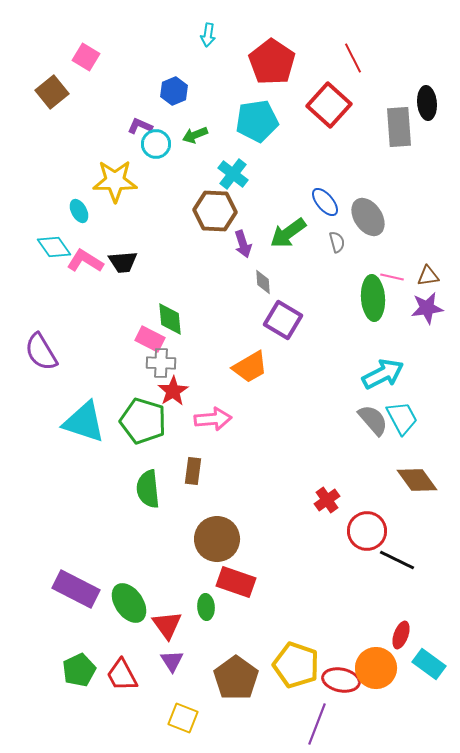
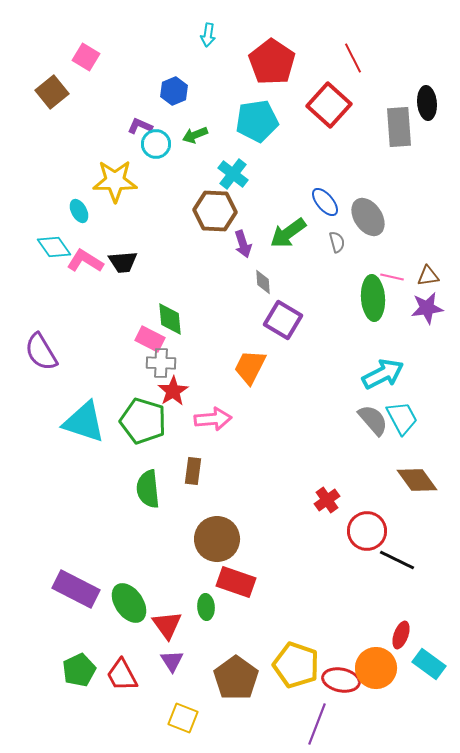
orange trapezoid at (250, 367): rotated 147 degrees clockwise
